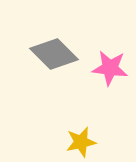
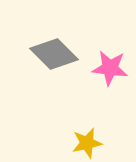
yellow star: moved 6 px right, 1 px down
